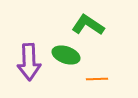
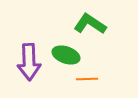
green L-shape: moved 2 px right, 1 px up
orange line: moved 10 px left
